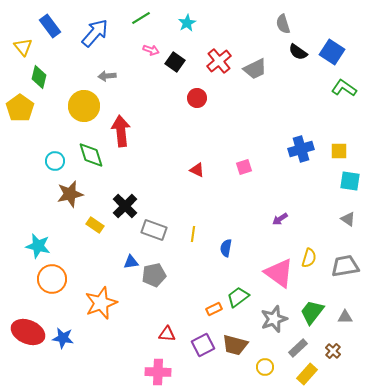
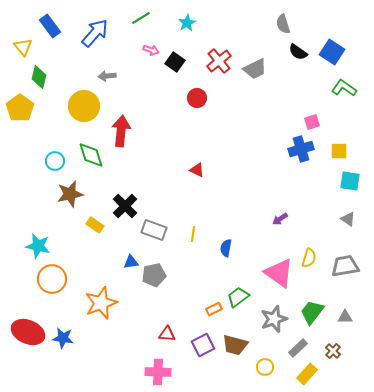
red arrow at (121, 131): rotated 12 degrees clockwise
pink square at (244, 167): moved 68 px right, 45 px up
